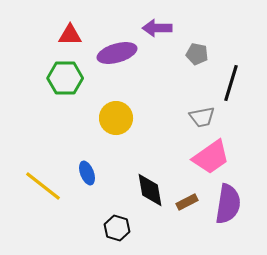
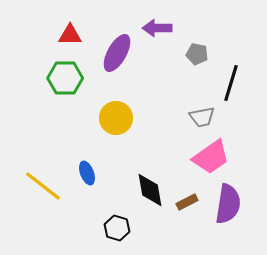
purple ellipse: rotated 45 degrees counterclockwise
